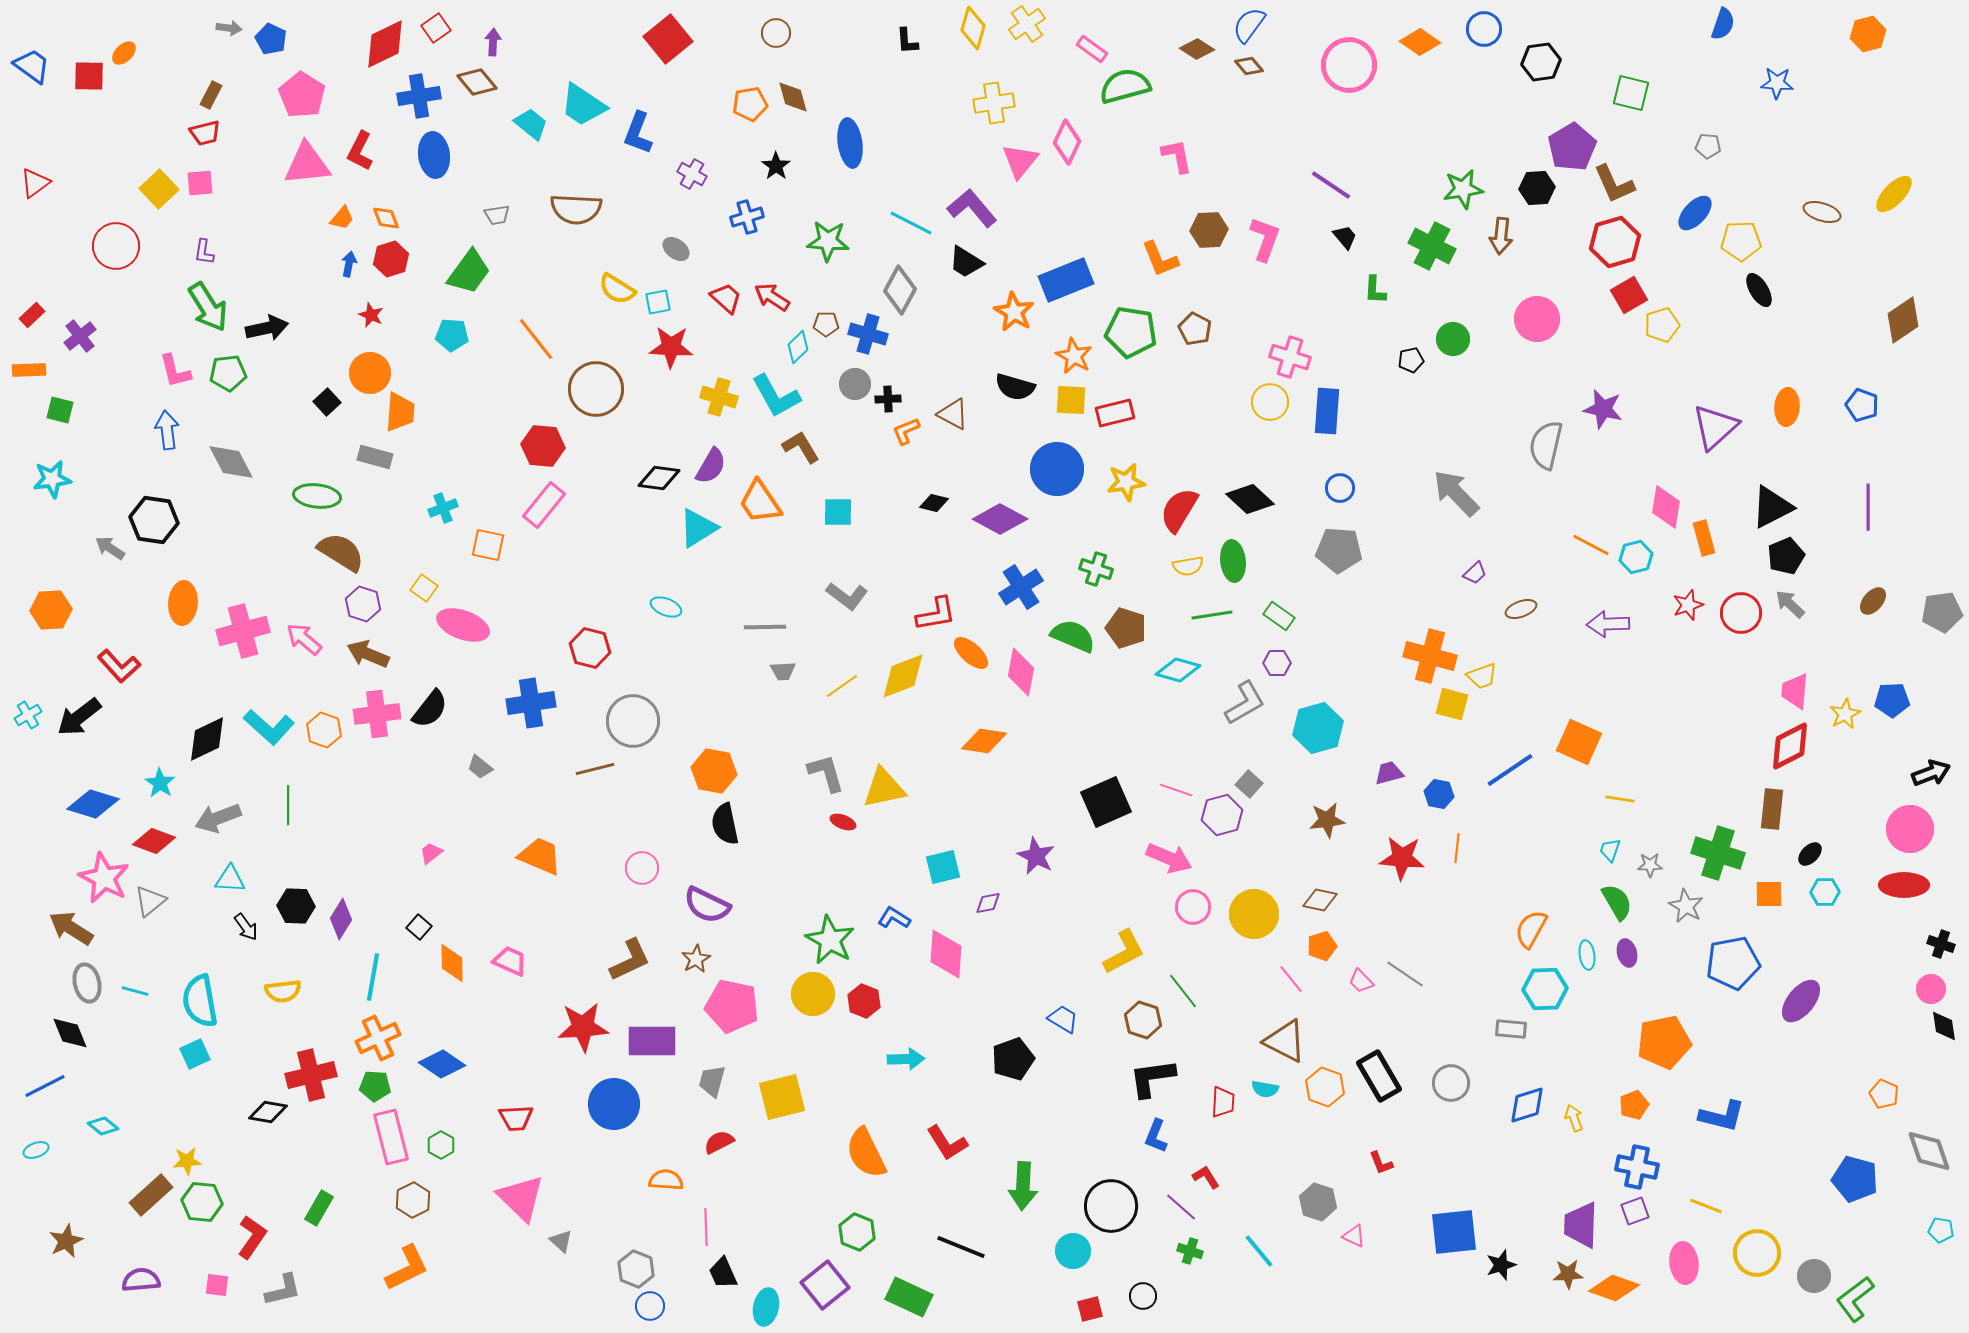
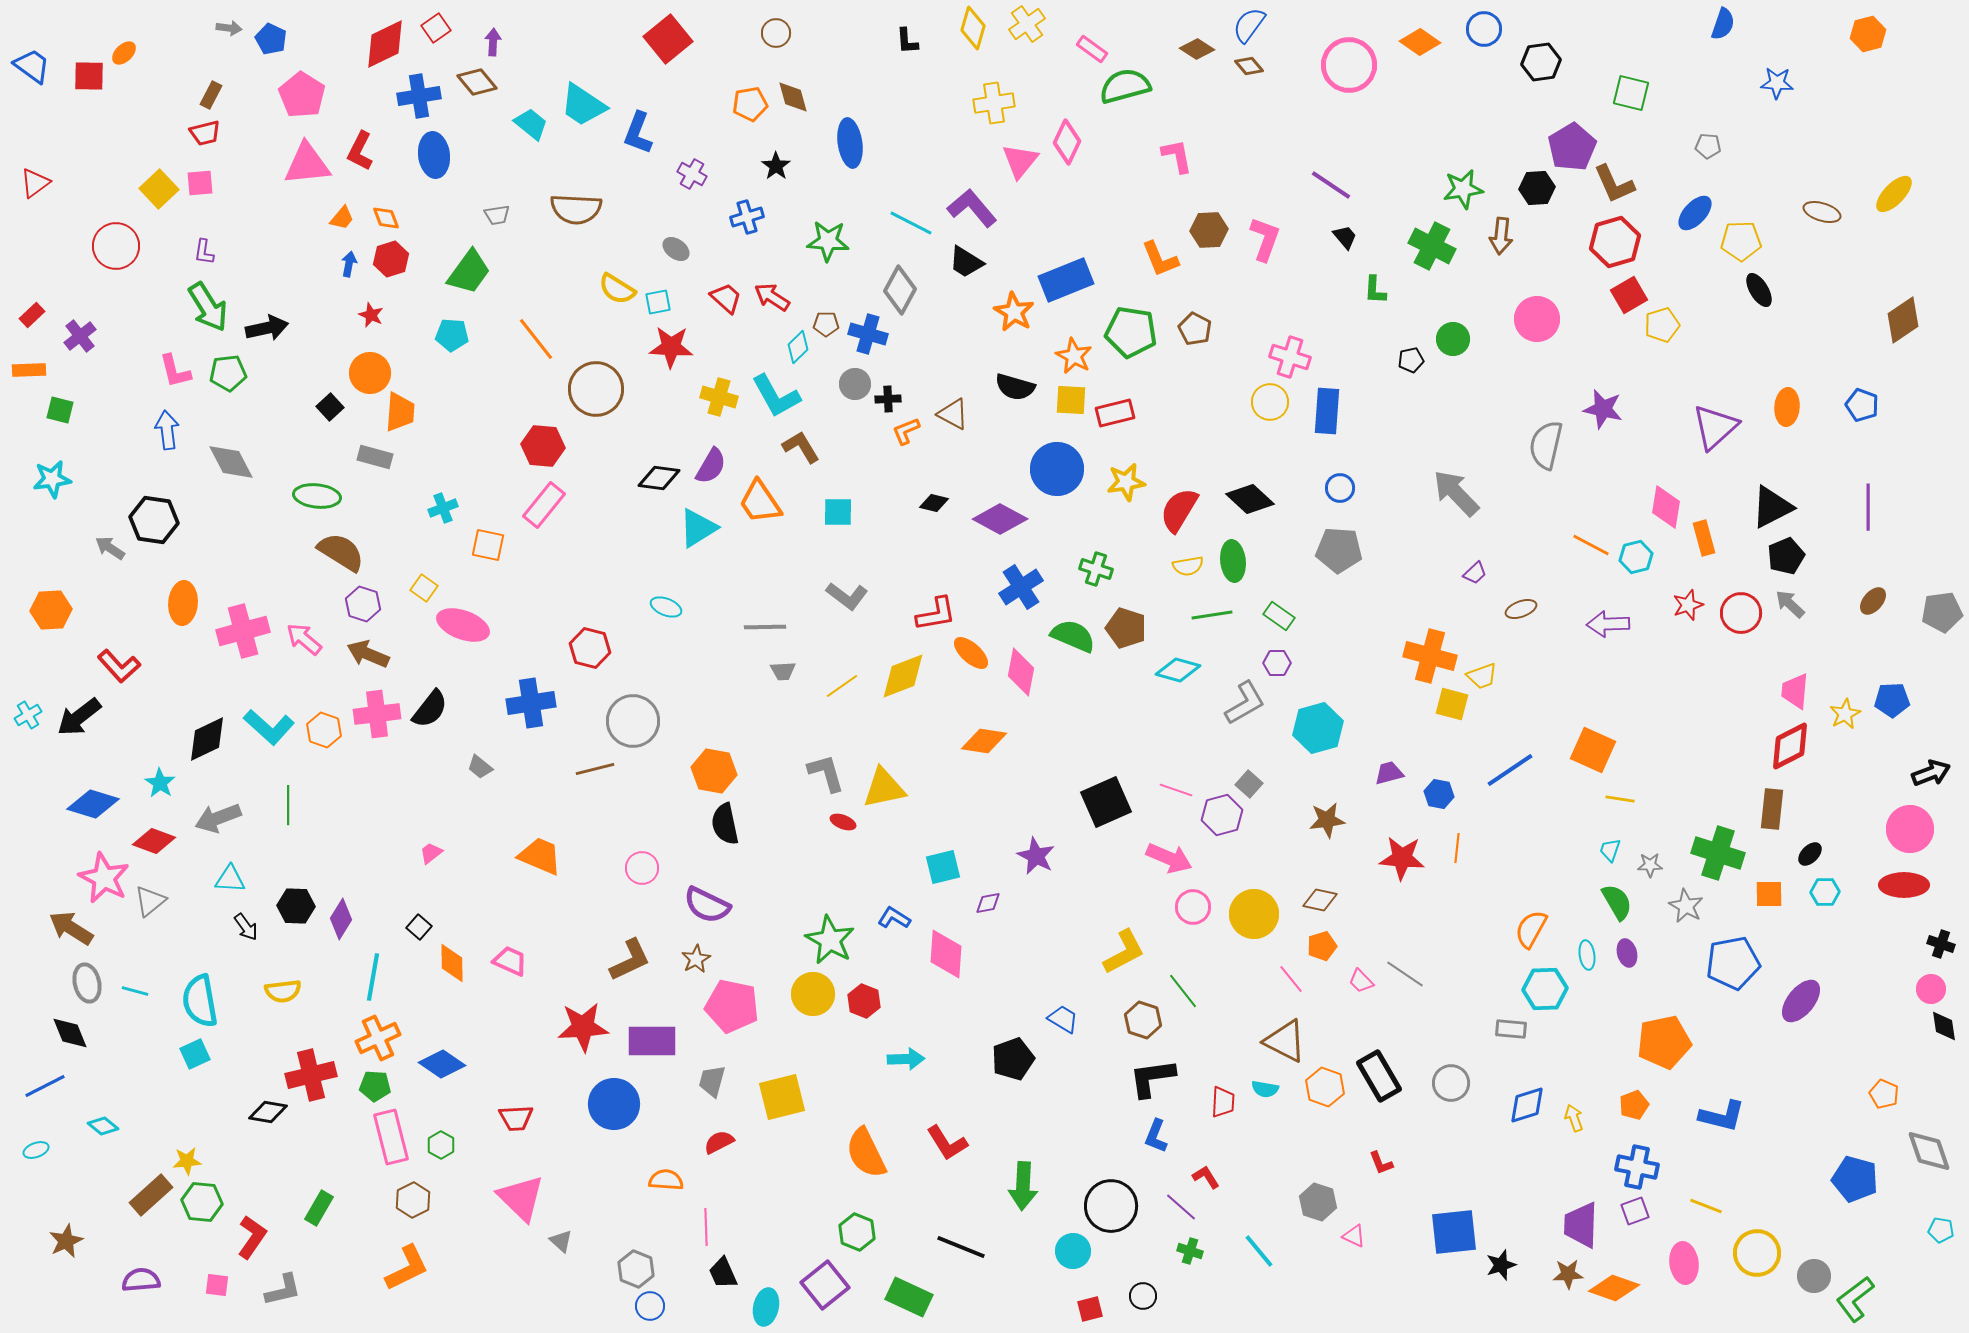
black square at (327, 402): moved 3 px right, 5 px down
orange square at (1579, 742): moved 14 px right, 8 px down
